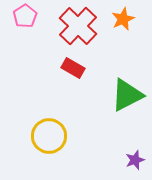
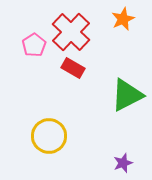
pink pentagon: moved 9 px right, 29 px down
red cross: moved 7 px left, 6 px down
purple star: moved 12 px left, 3 px down
